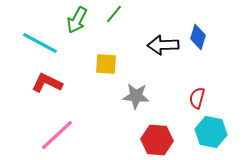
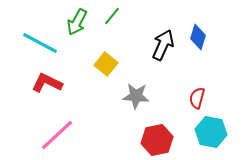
green line: moved 2 px left, 2 px down
green arrow: moved 2 px down
black arrow: rotated 116 degrees clockwise
yellow square: rotated 35 degrees clockwise
red hexagon: rotated 16 degrees counterclockwise
